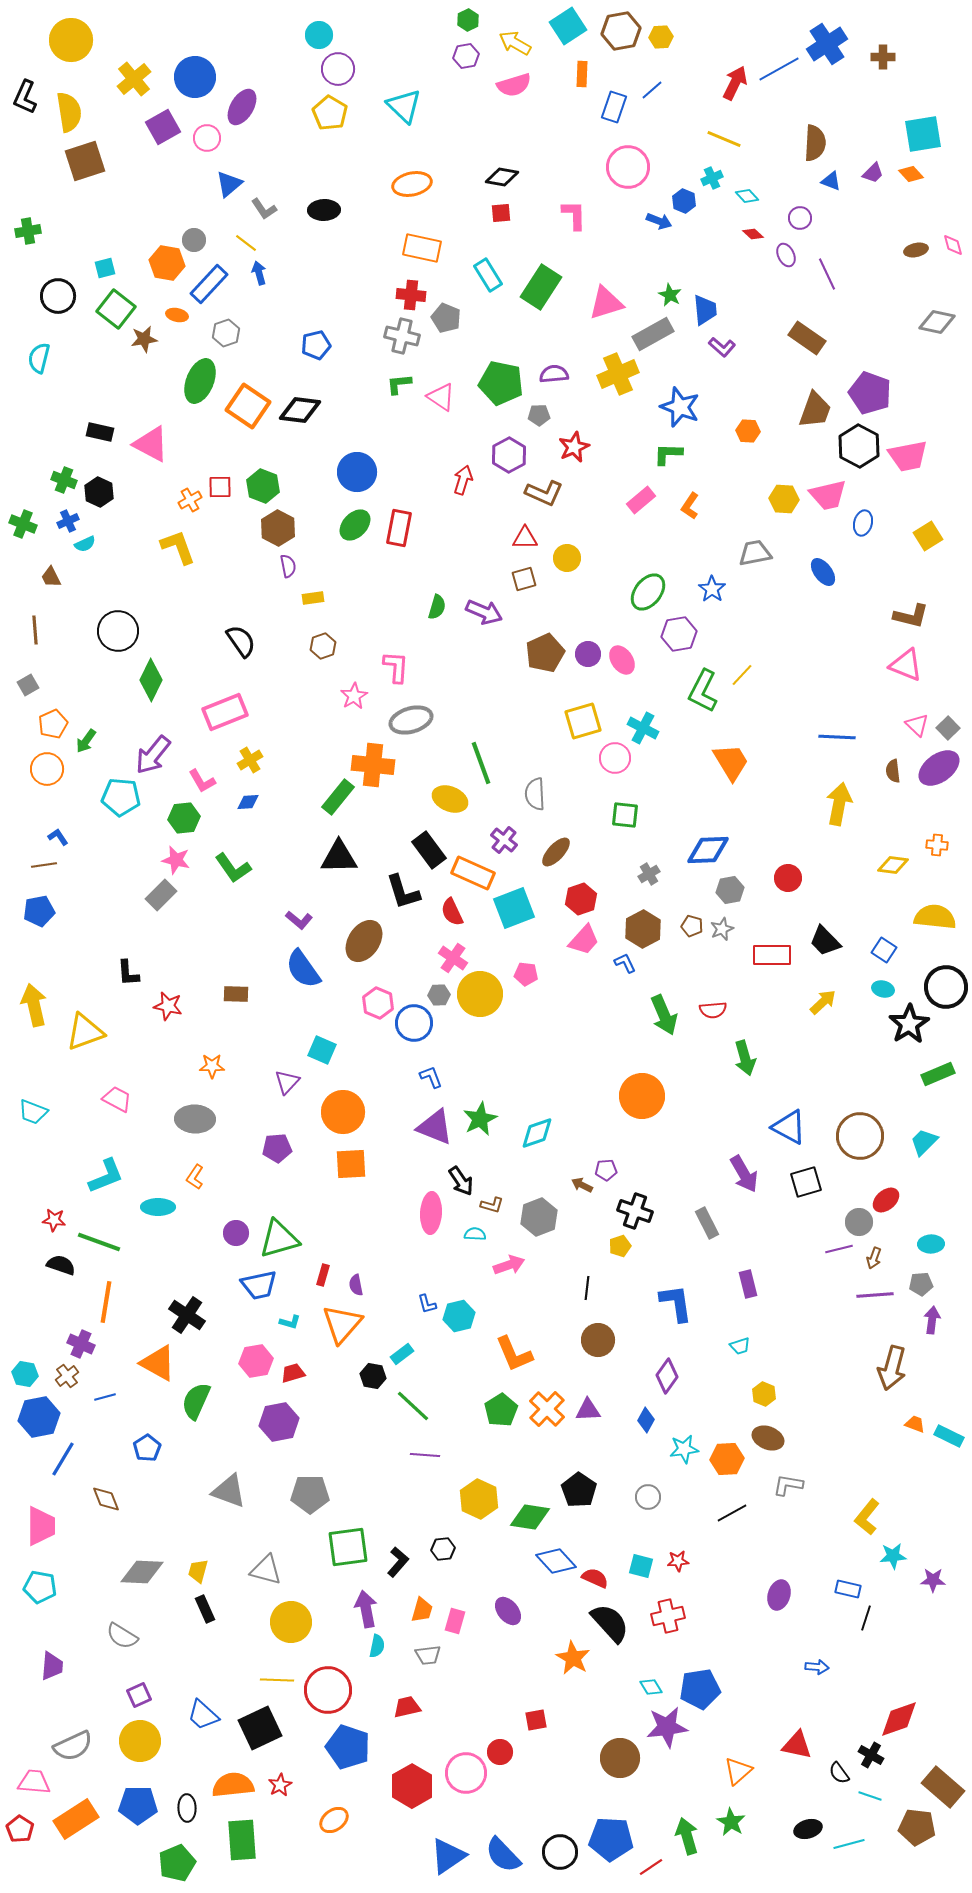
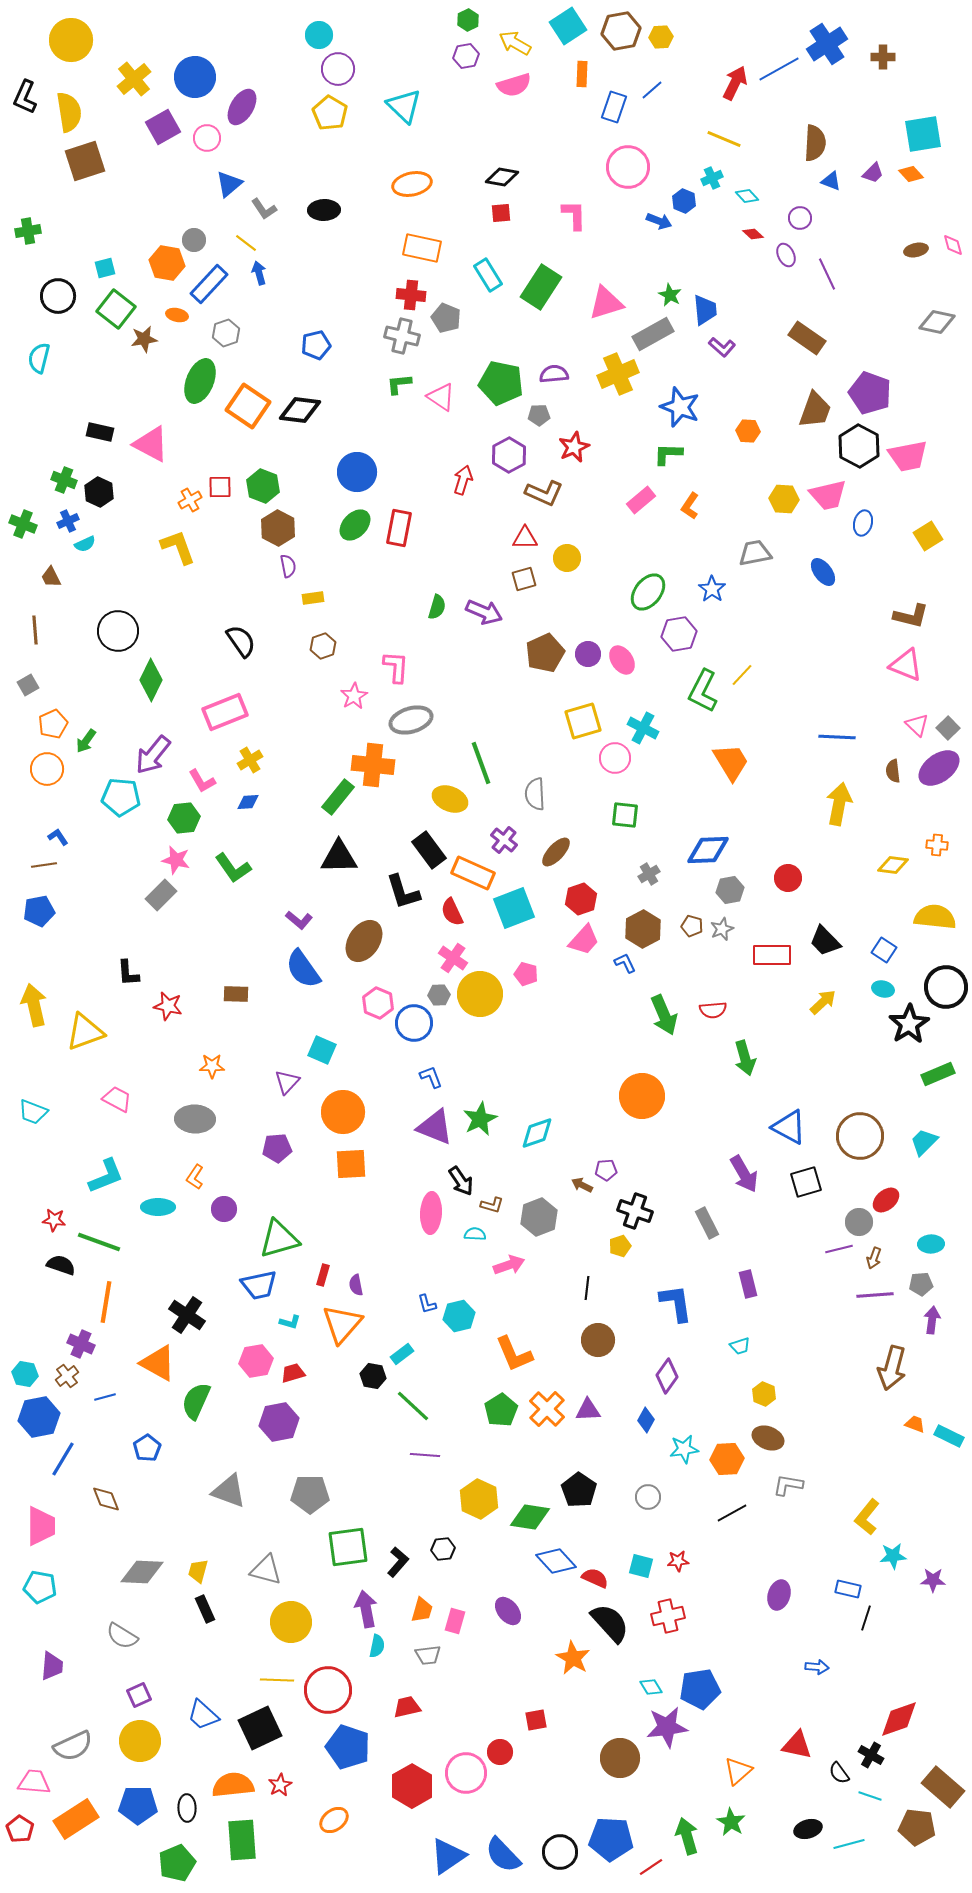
pink pentagon at (526, 974): rotated 10 degrees clockwise
purple circle at (236, 1233): moved 12 px left, 24 px up
